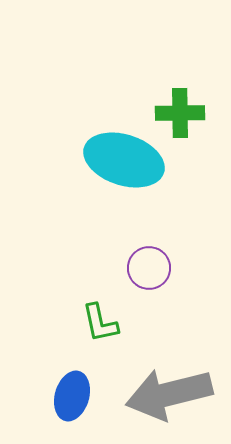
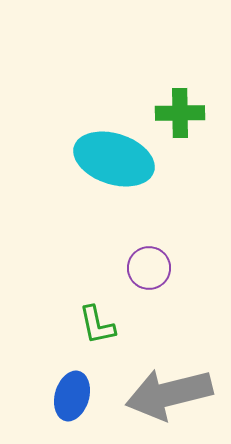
cyan ellipse: moved 10 px left, 1 px up
green L-shape: moved 3 px left, 2 px down
